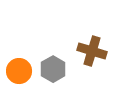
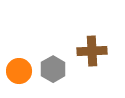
brown cross: rotated 20 degrees counterclockwise
